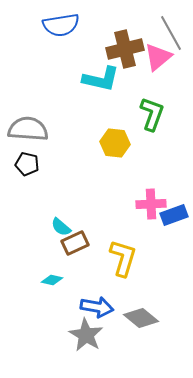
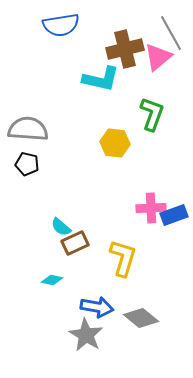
pink cross: moved 4 px down
